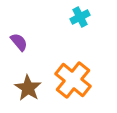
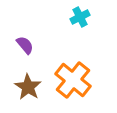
purple semicircle: moved 6 px right, 3 px down
brown star: moved 1 px up
